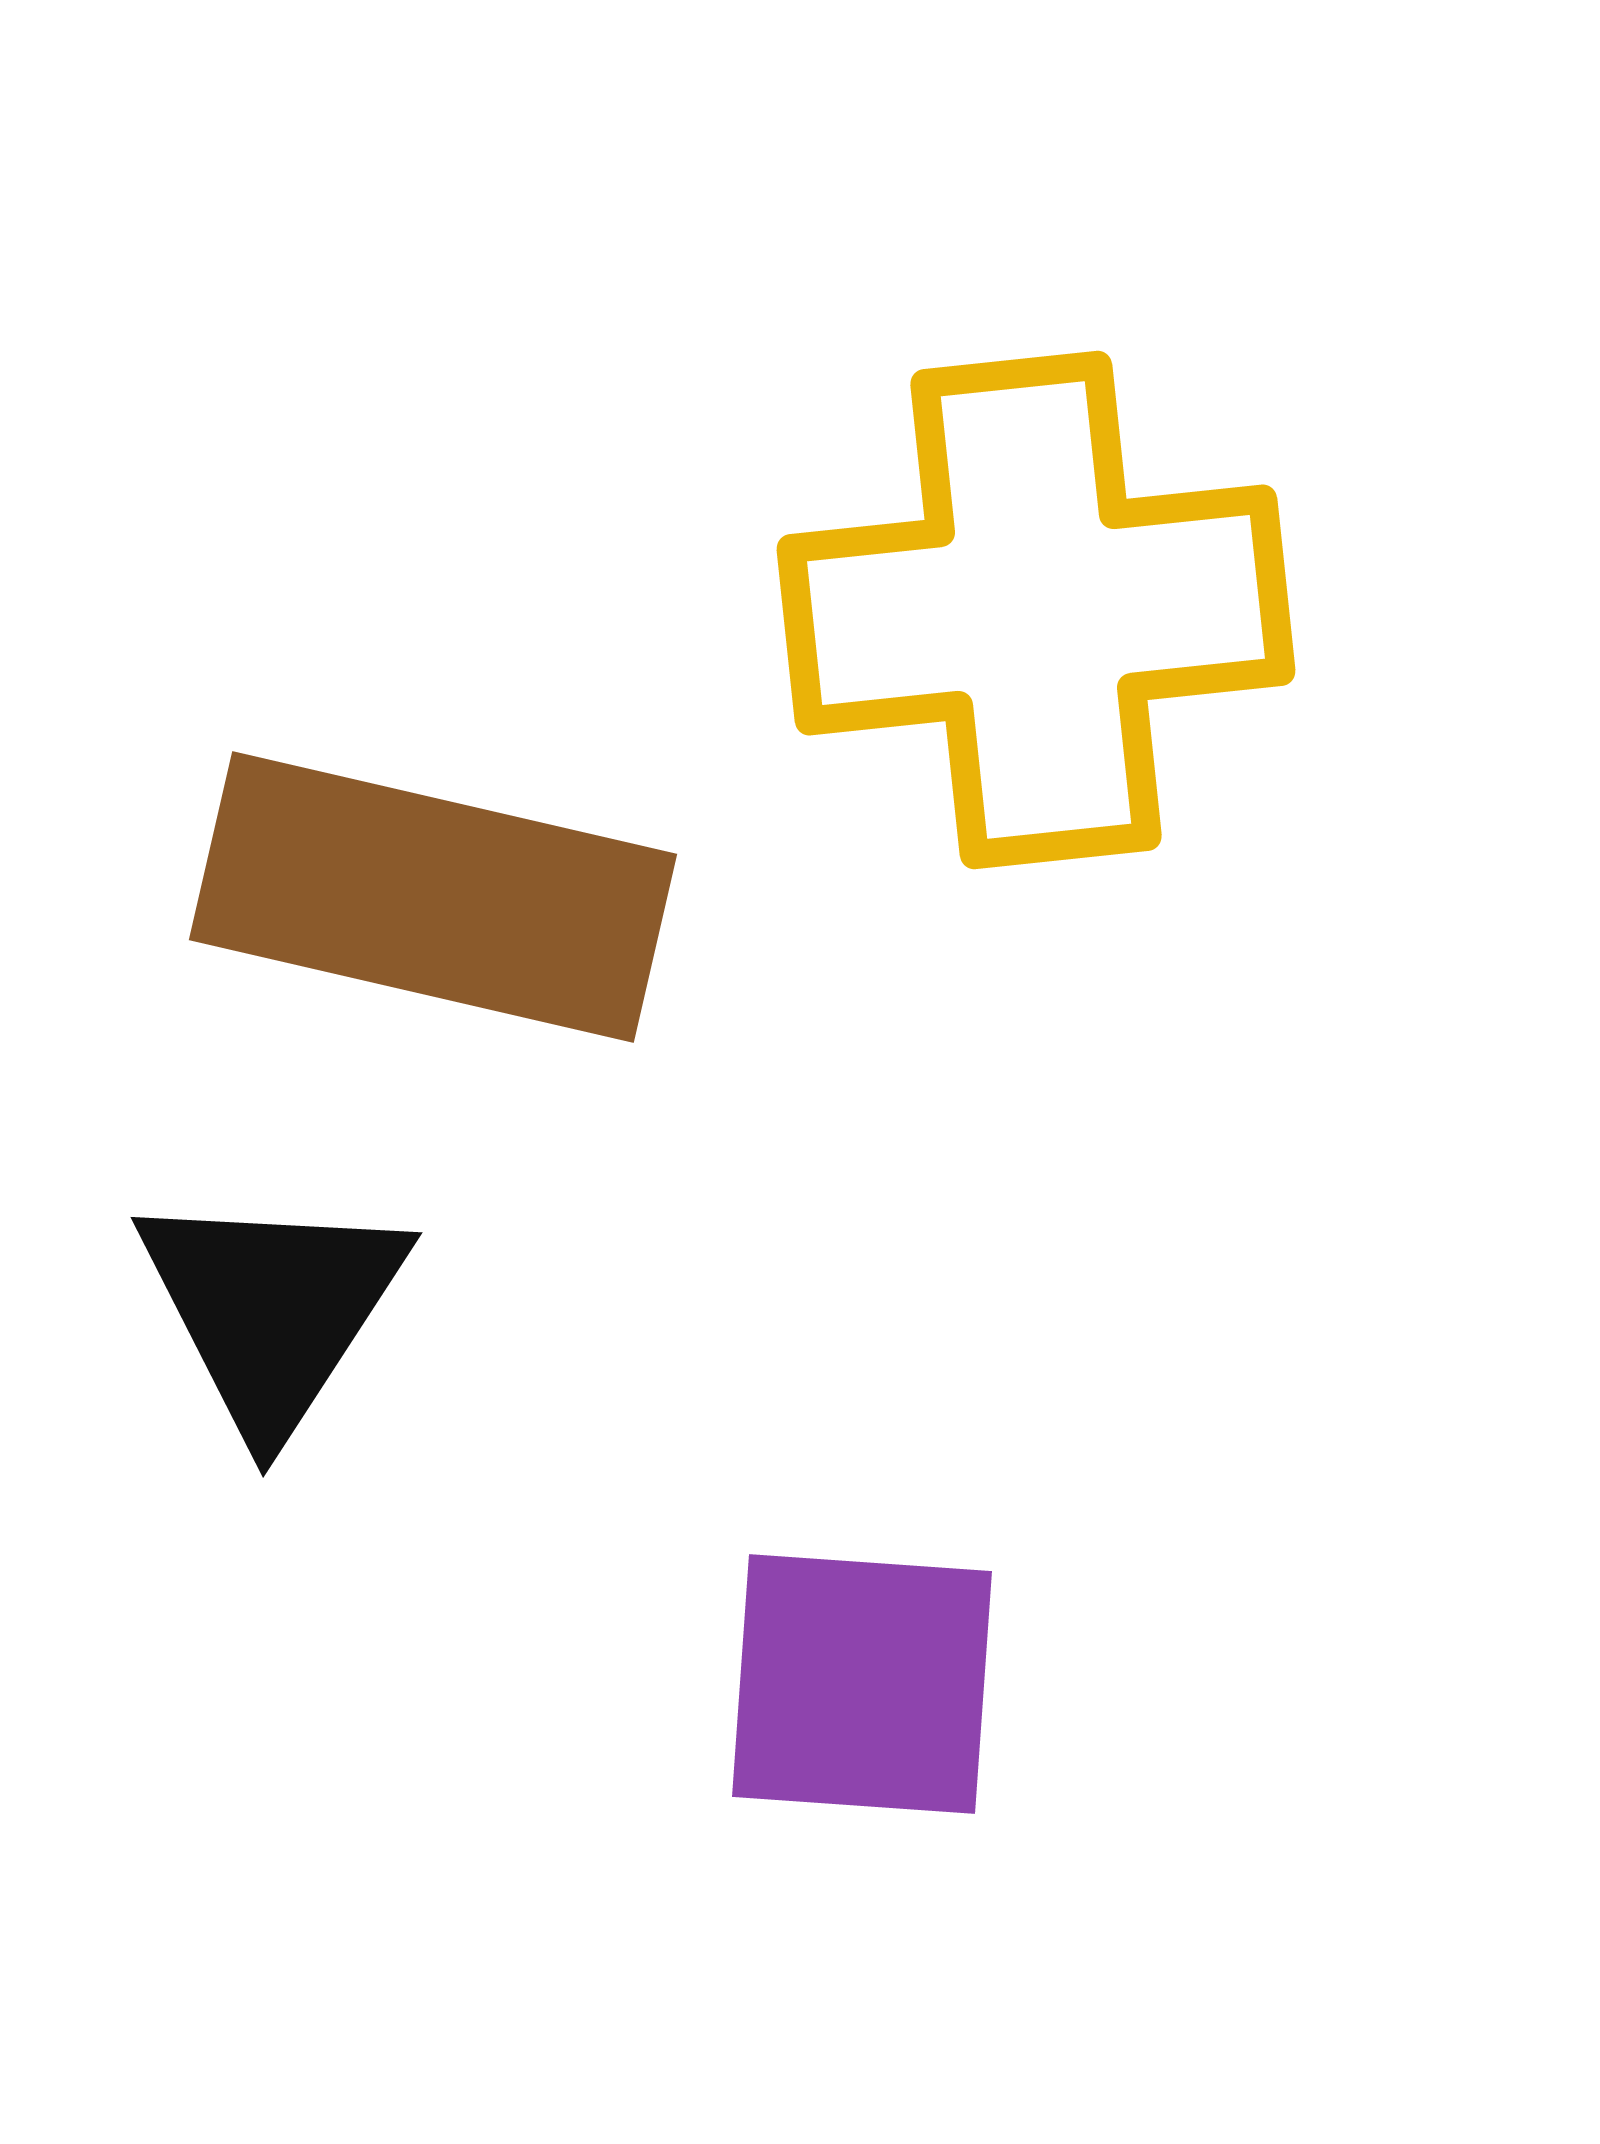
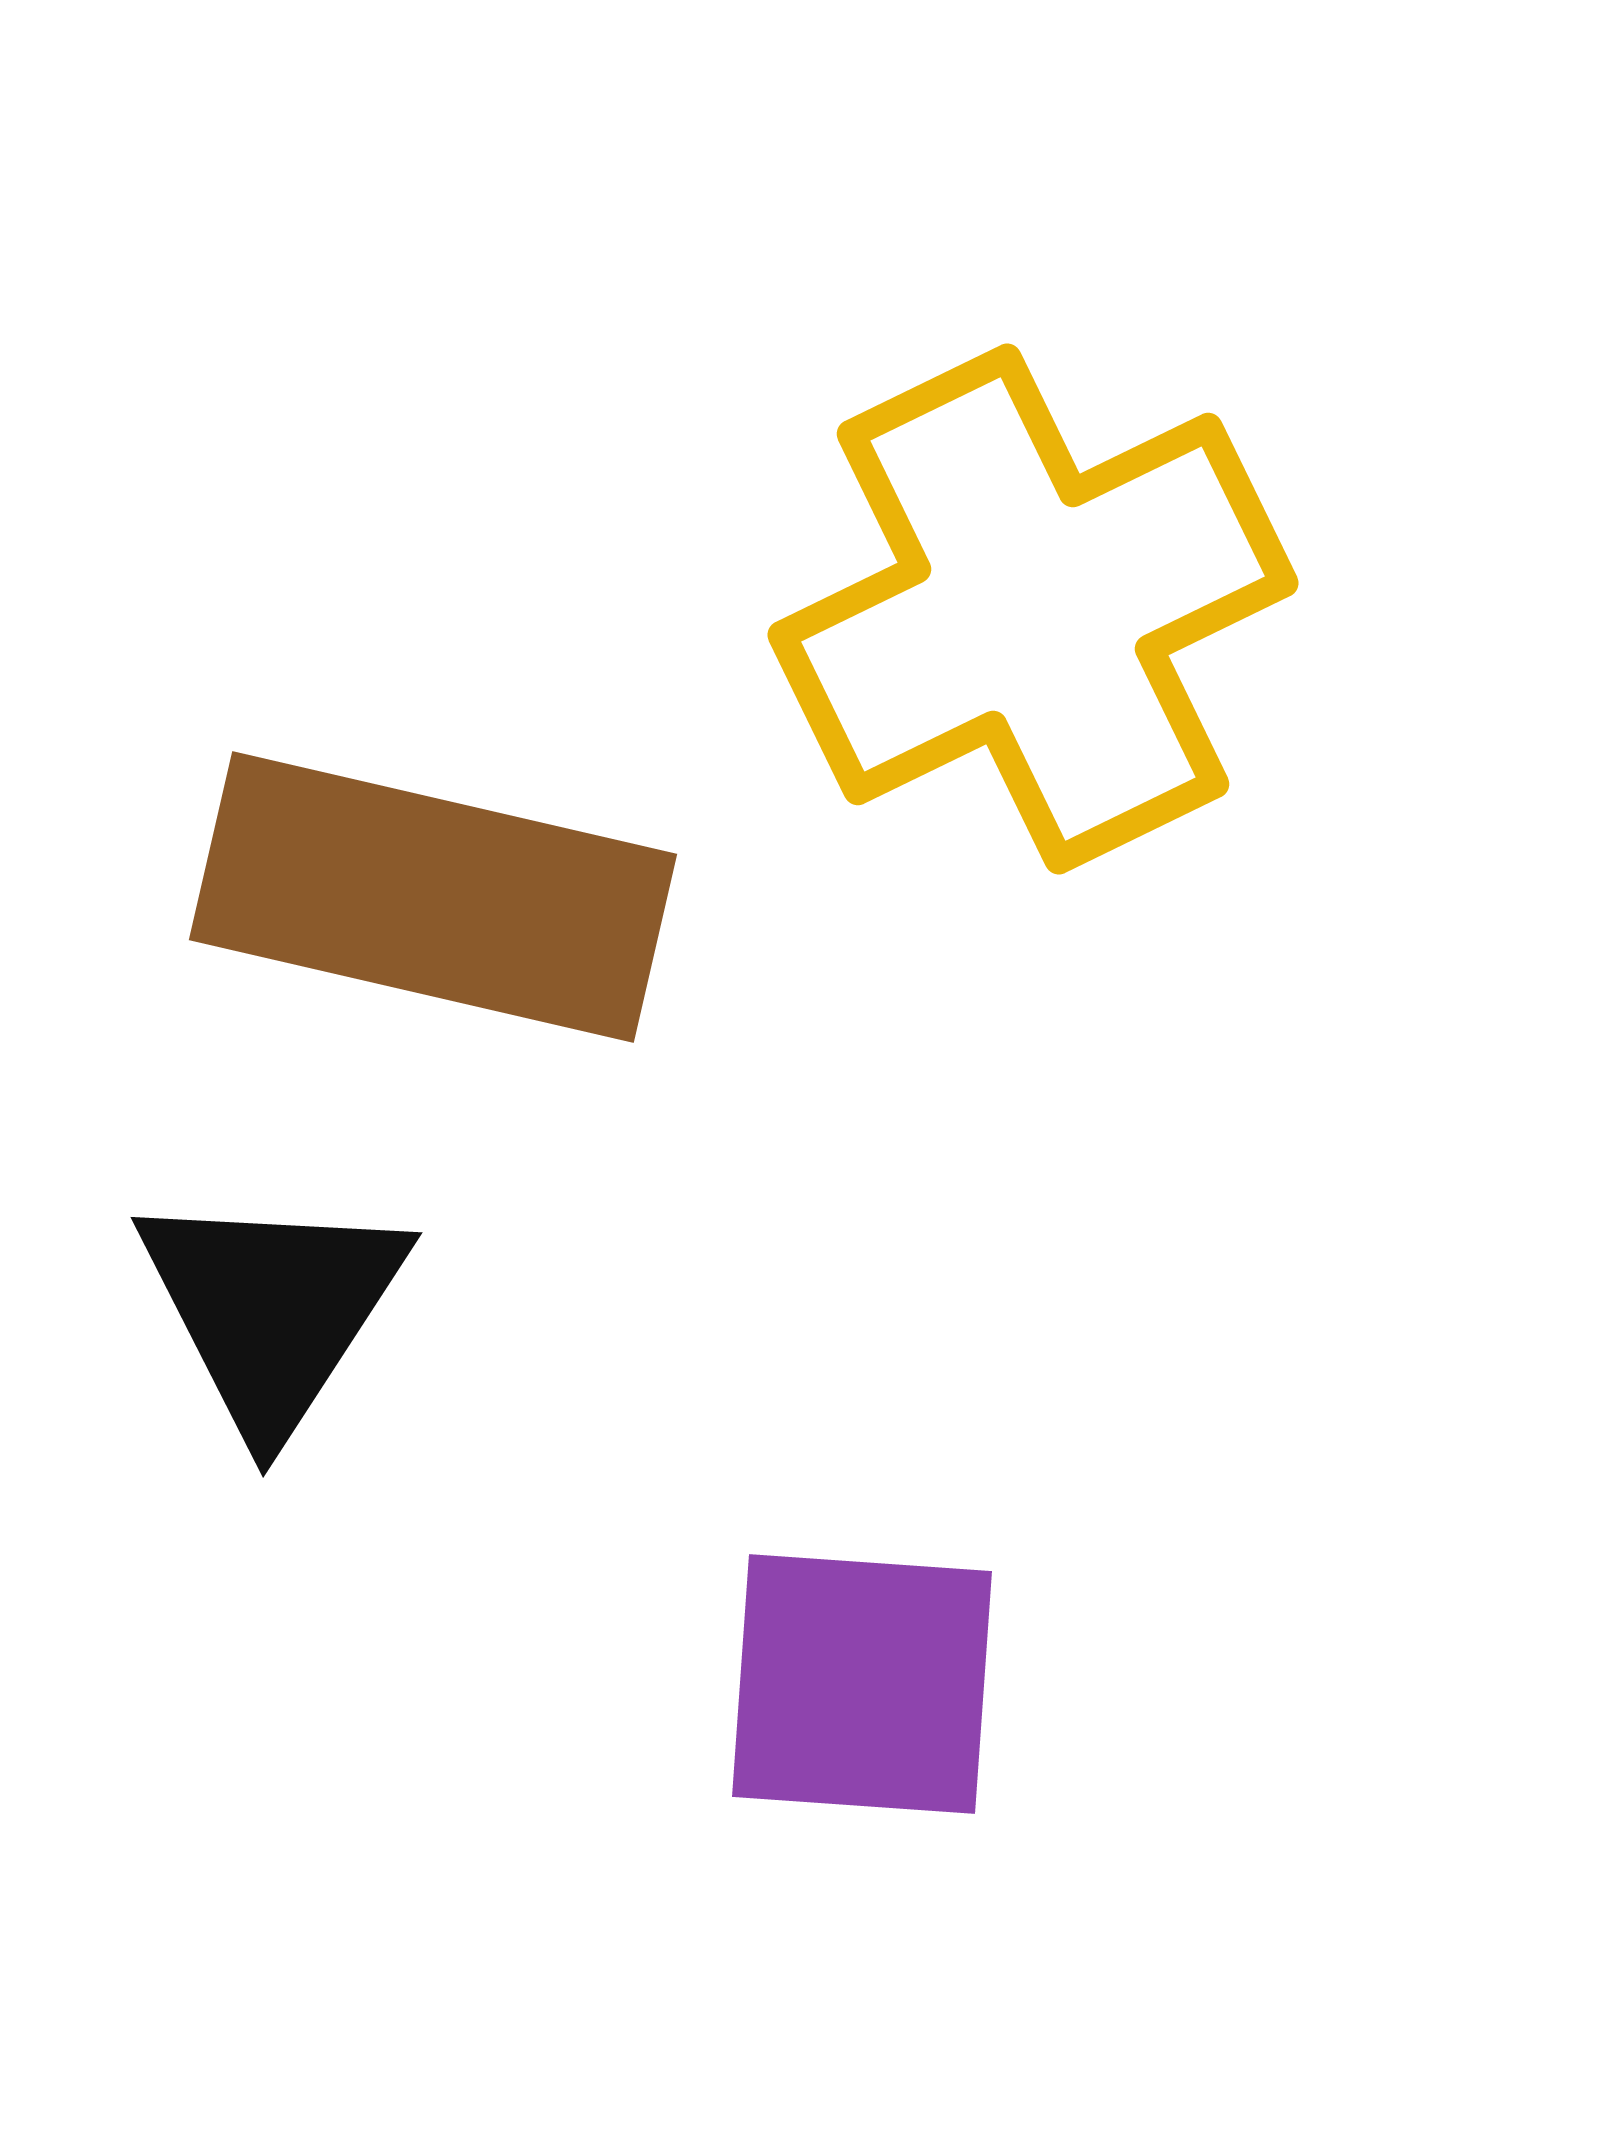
yellow cross: moved 3 px left, 1 px up; rotated 20 degrees counterclockwise
